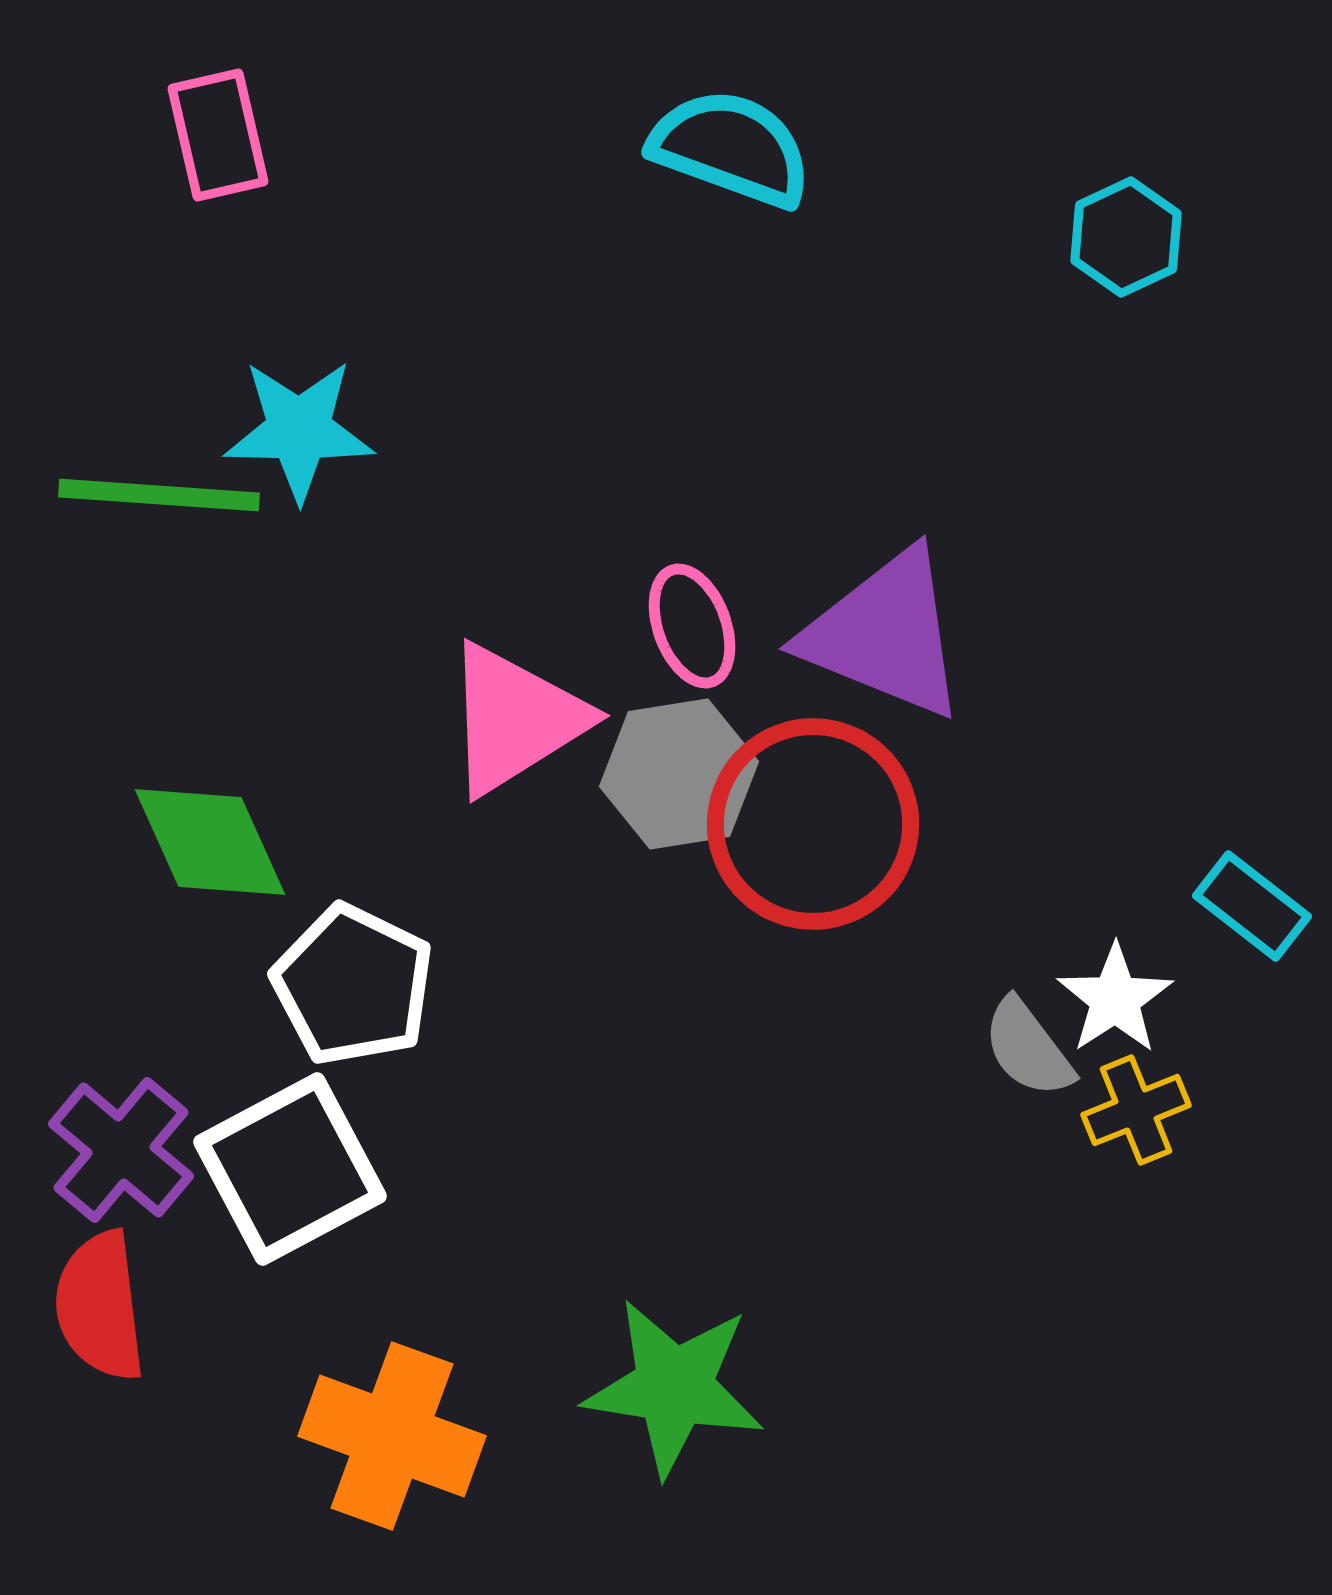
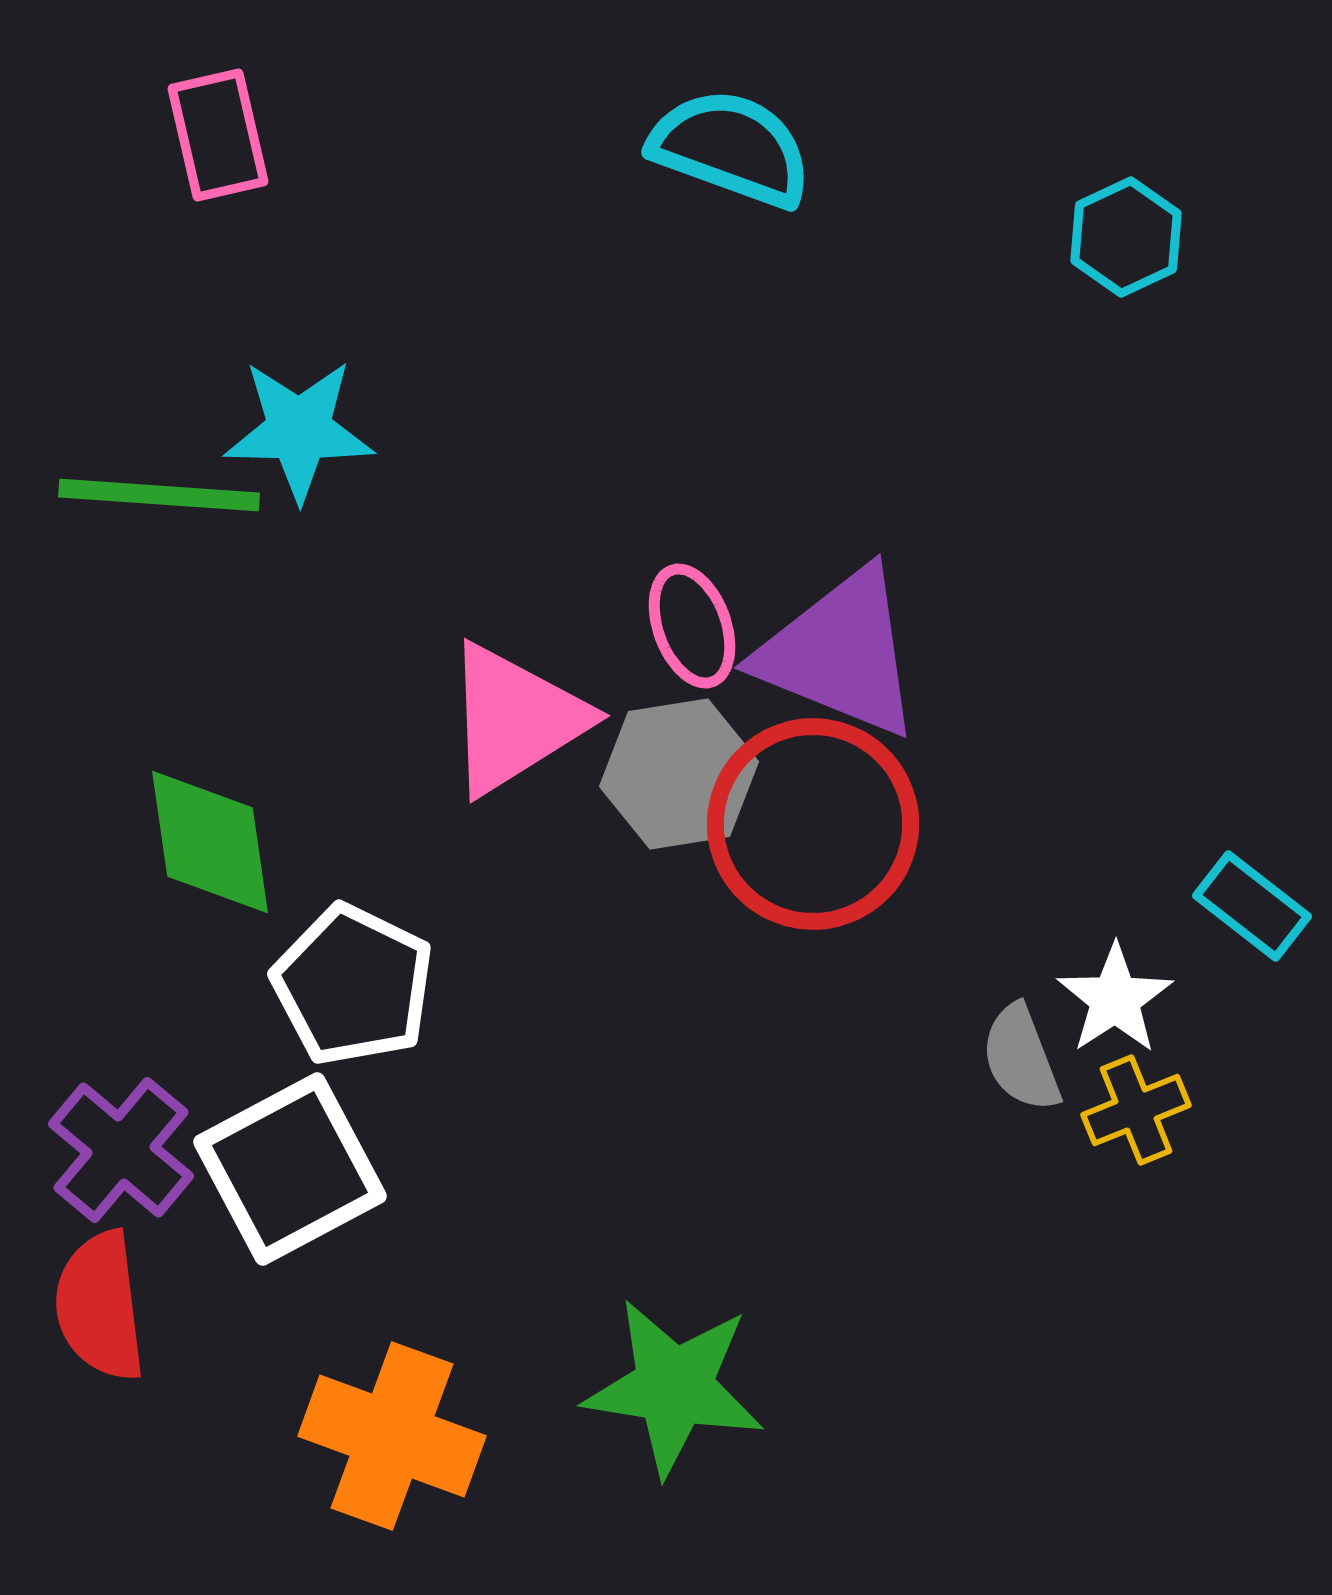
purple triangle: moved 45 px left, 19 px down
green diamond: rotated 16 degrees clockwise
gray semicircle: moved 7 px left, 10 px down; rotated 16 degrees clockwise
